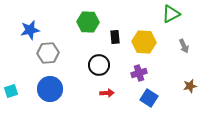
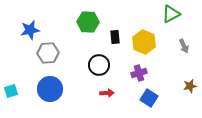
yellow hexagon: rotated 20 degrees clockwise
